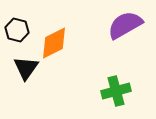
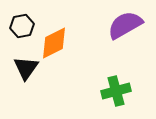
black hexagon: moved 5 px right, 4 px up; rotated 25 degrees counterclockwise
